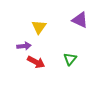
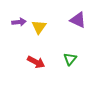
purple triangle: moved 2 px left
purple arrow: moved 5 px left, 24 px up
